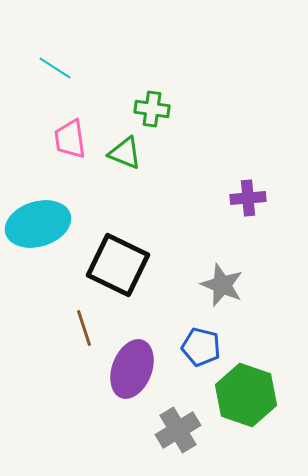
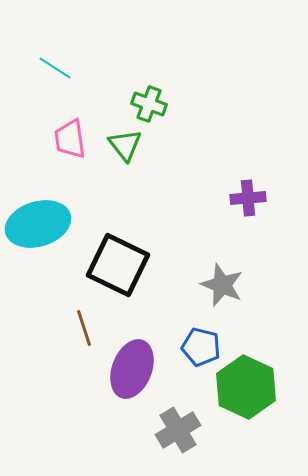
green cross: moved 3 px left, 5 px up; rotated 12 degrees clockwise
green triangle: moved 8 px up; rotated 30 degrees clockwise
green hexagon: moved 8 px up; rotated 6 degrees clockwise
